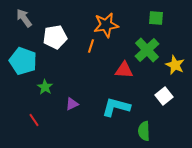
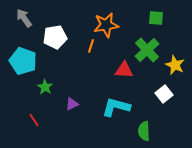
white square: moved 2 px up
